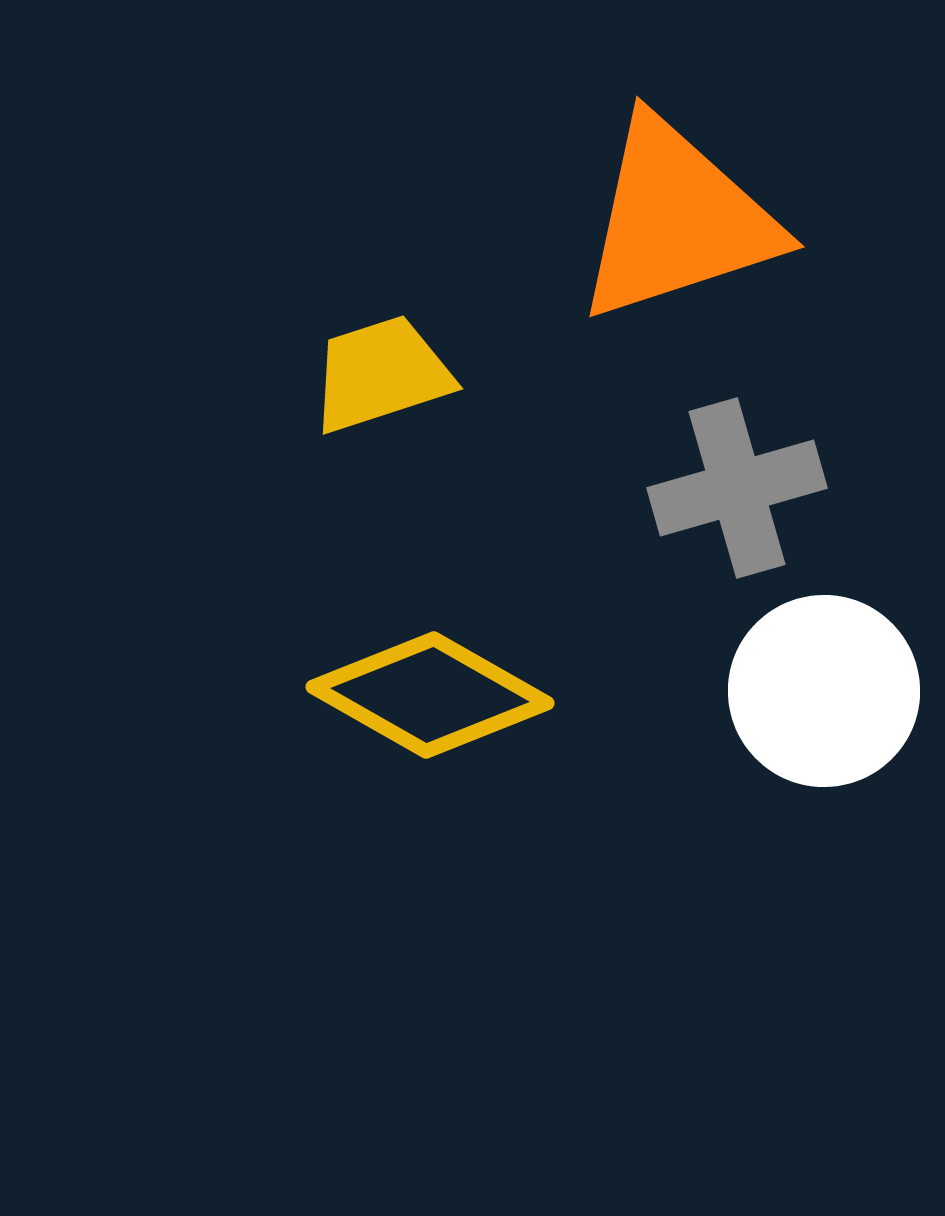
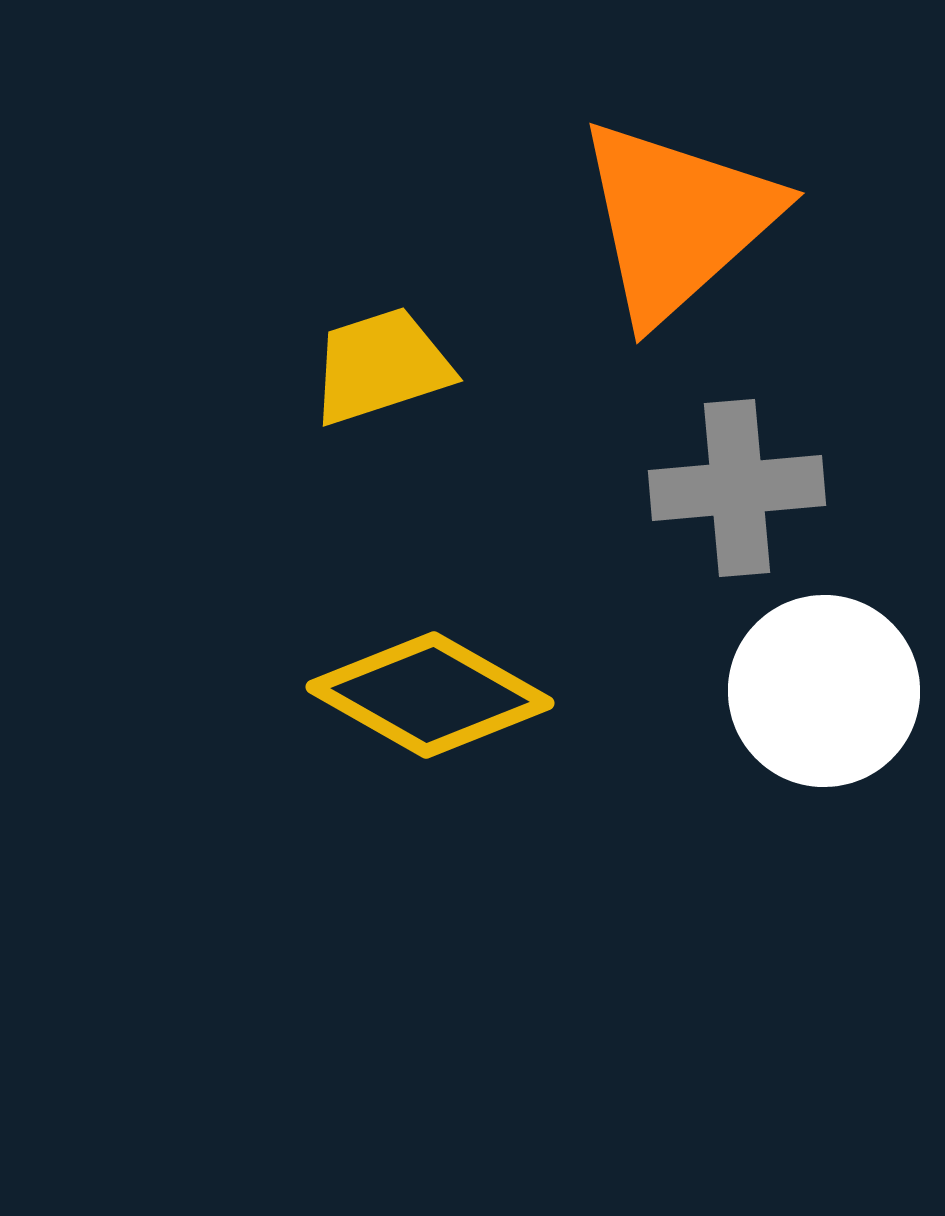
orange triangle: rotated 24 degrees counterclockwise
yellow trapezoid: moved 8 px up
gray cross: rotated 11 degrees clockwise
